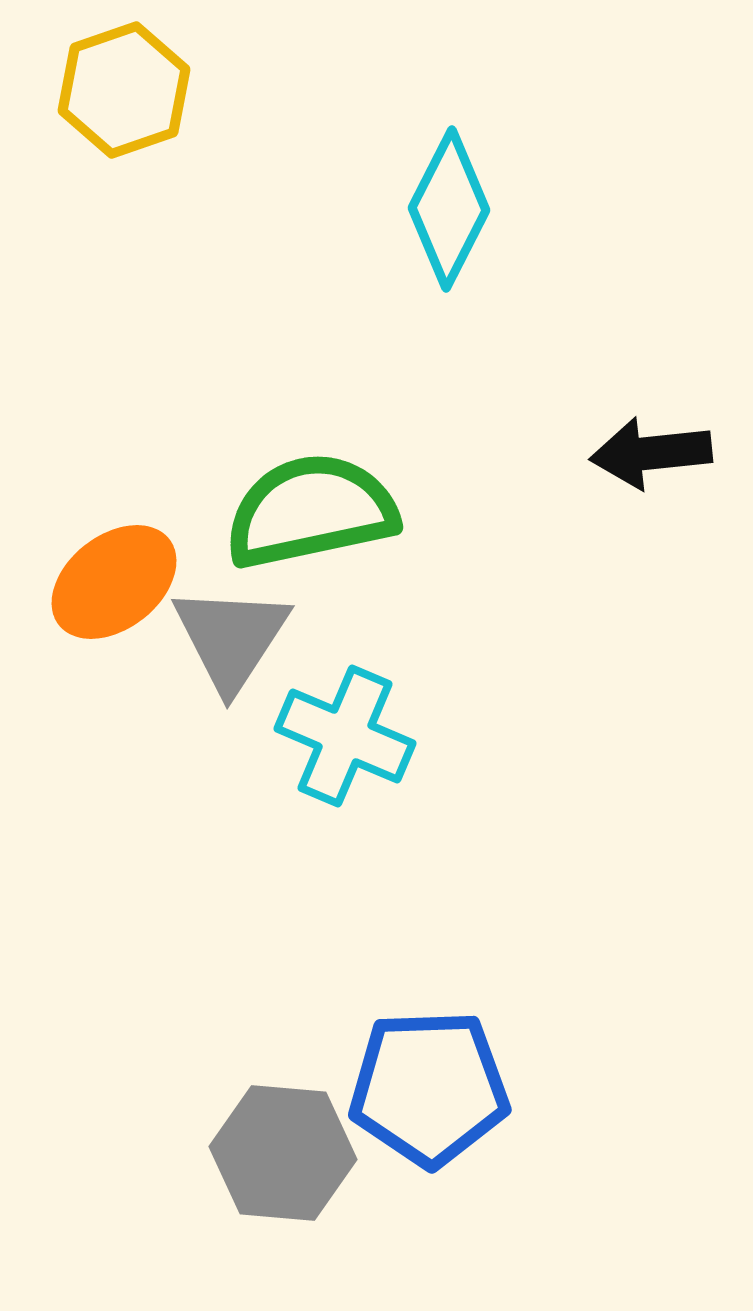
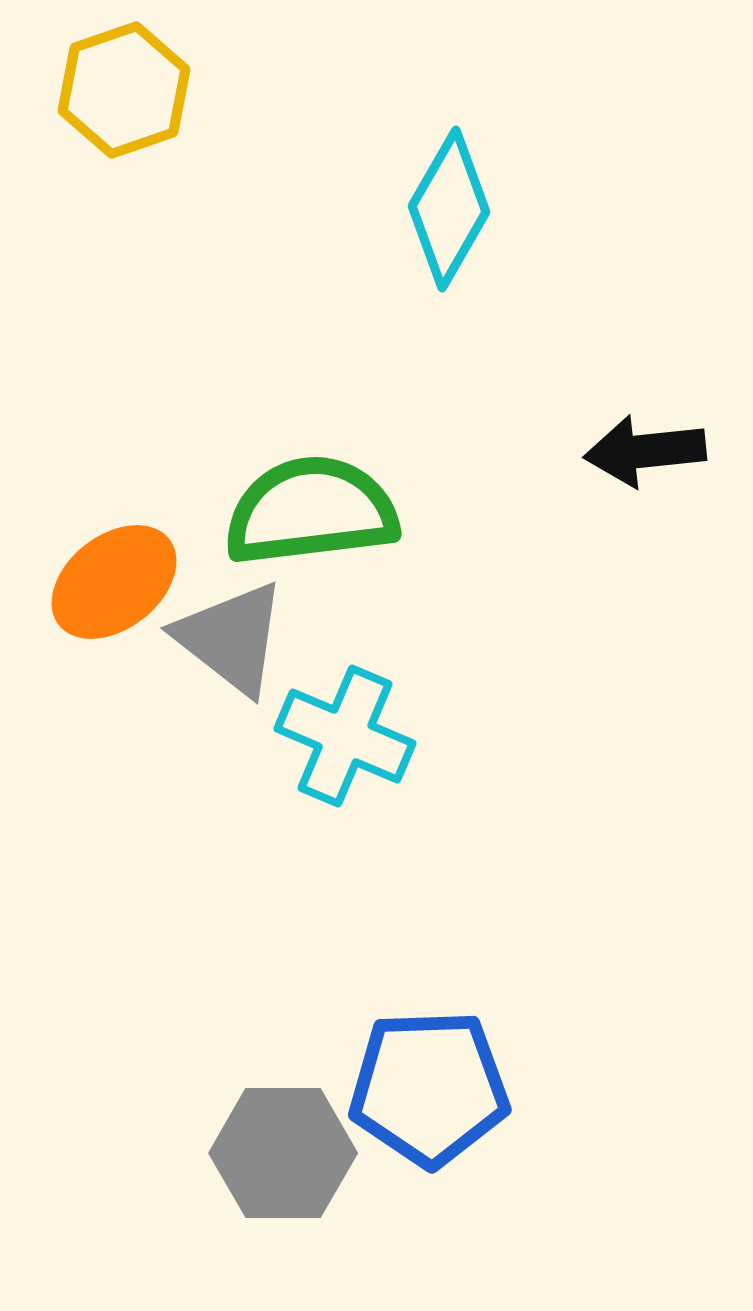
cyan diamond: rotated 3 degrees clockwise
black arrow: moved 6 px left, 2 px up
green semicircle: rotated 5 degrees clockwise
gray triangle: rotated 25 degrees counterclockwise
gray hexagon: rotated 5 degrees counterclockwise
